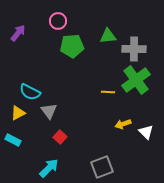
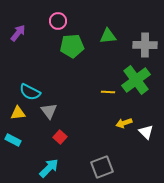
gray cross: moved 11 px right, 4 px up
yellow triangle: rotated 21 degrees clockwise
yellow arrow: moved 1 px right, 1 px up
